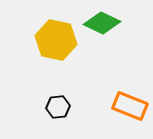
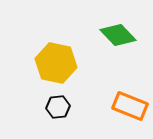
green diamond: moved 16 px right, 12 px down; rotated 21 degrees clockwise
yellow hexagon: moved 23 px down
